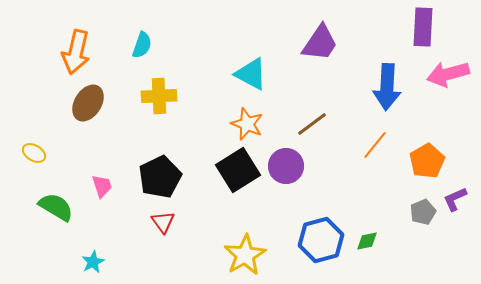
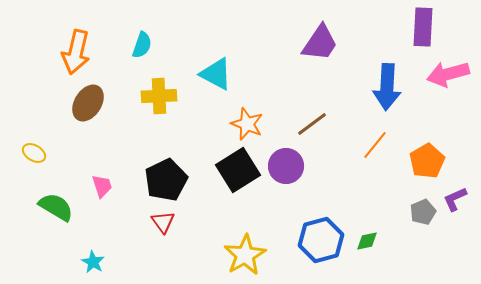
cyan triangle: moved 35 px left
black pentagon: moved 6 px right, 3 px down
cyan star: rotated 15 degrees counterclockwise
